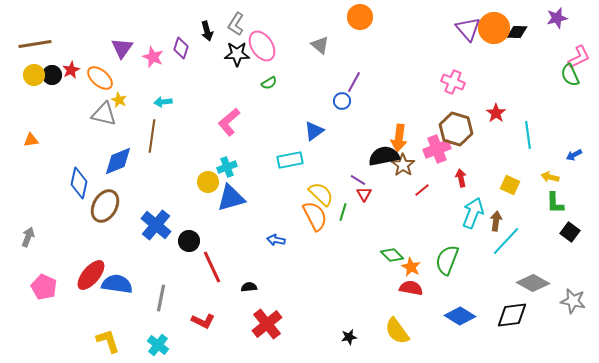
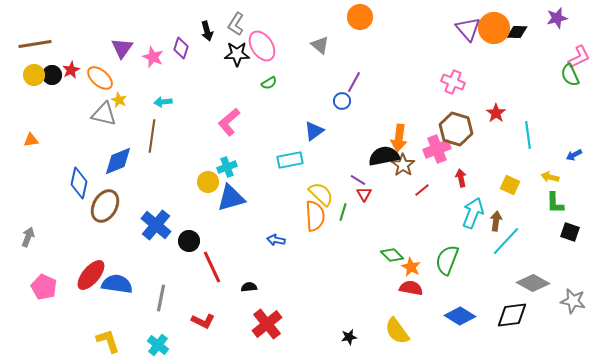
orange semicircle at (315, 216): rotated 24 degrees clockwise
black square at (570, 232): rotated 18 degrees counterclockwise
